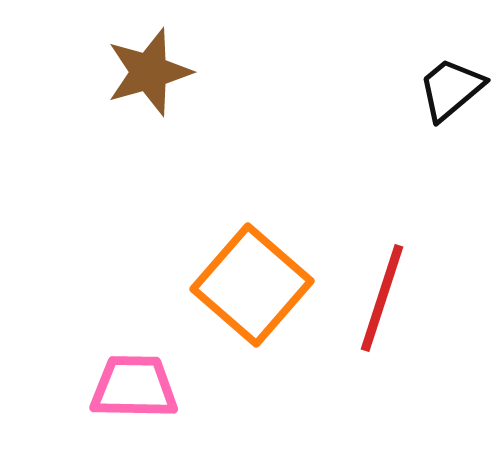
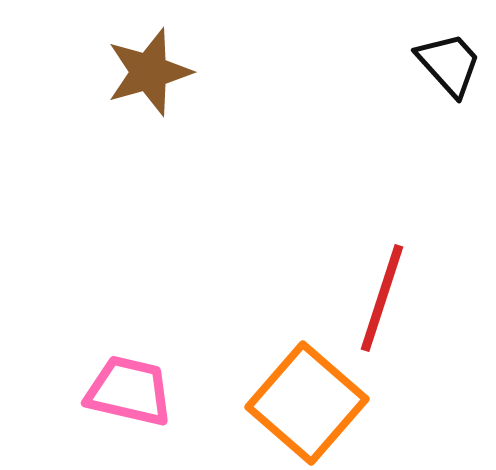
black trapezoid: moved 2 px left, 25 px up; rotated 88 degrees clockwise
orange square: moved 55 px right, 118 px down
pink trapezoid: moved 5 px left, 4 px down; rotated 12 degrees clockwise
